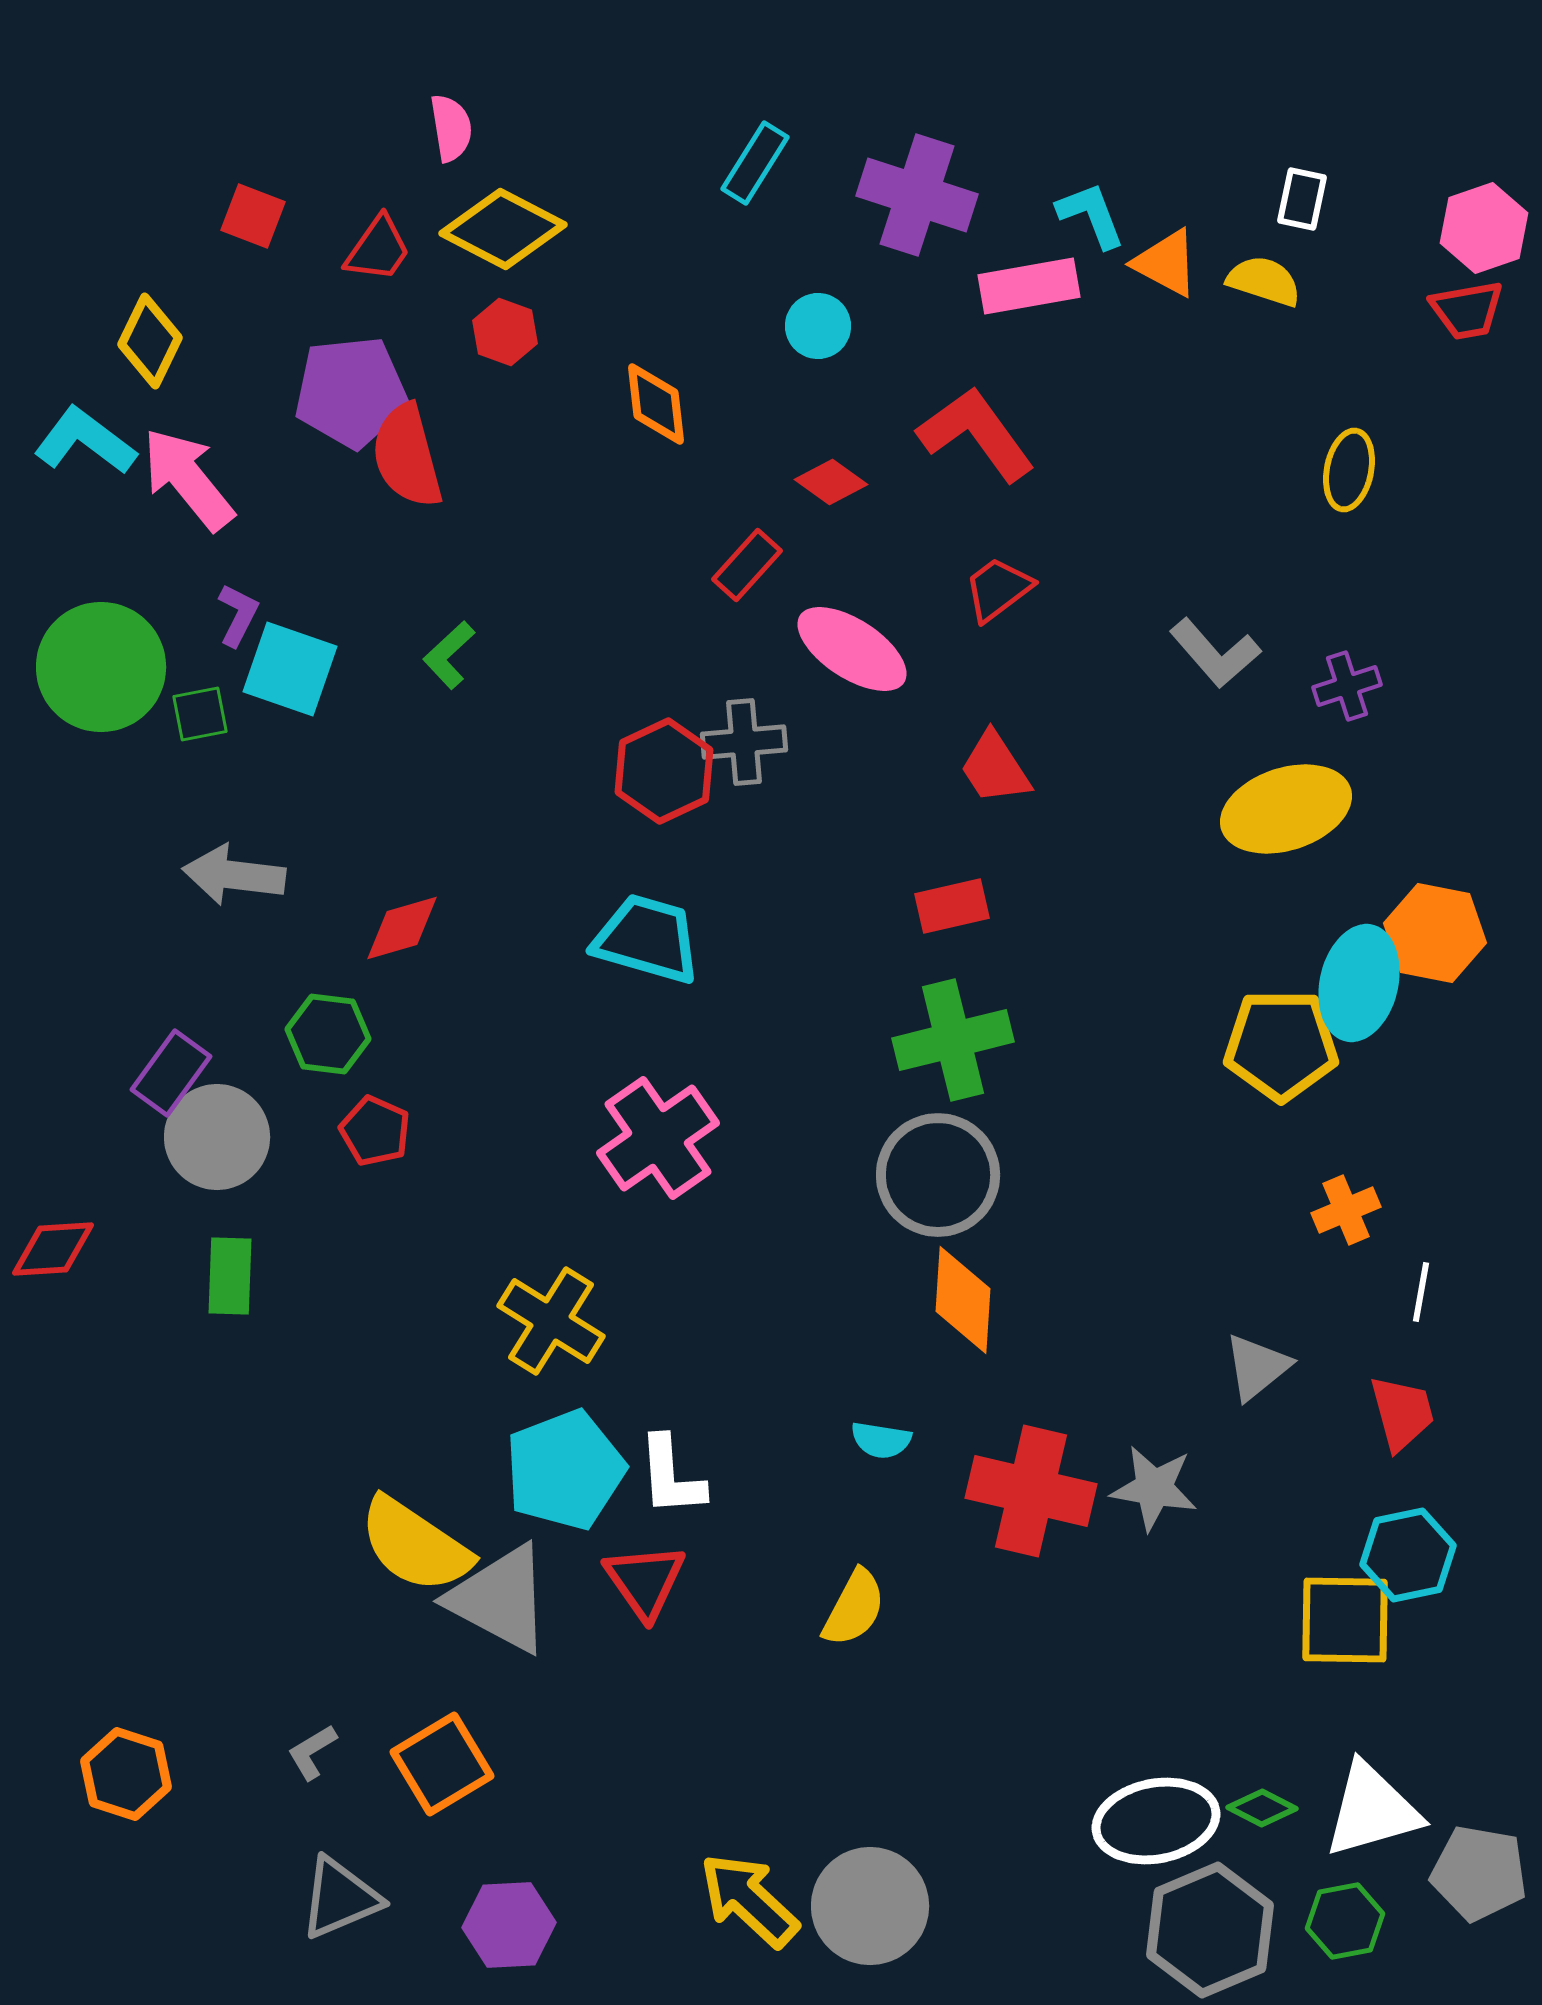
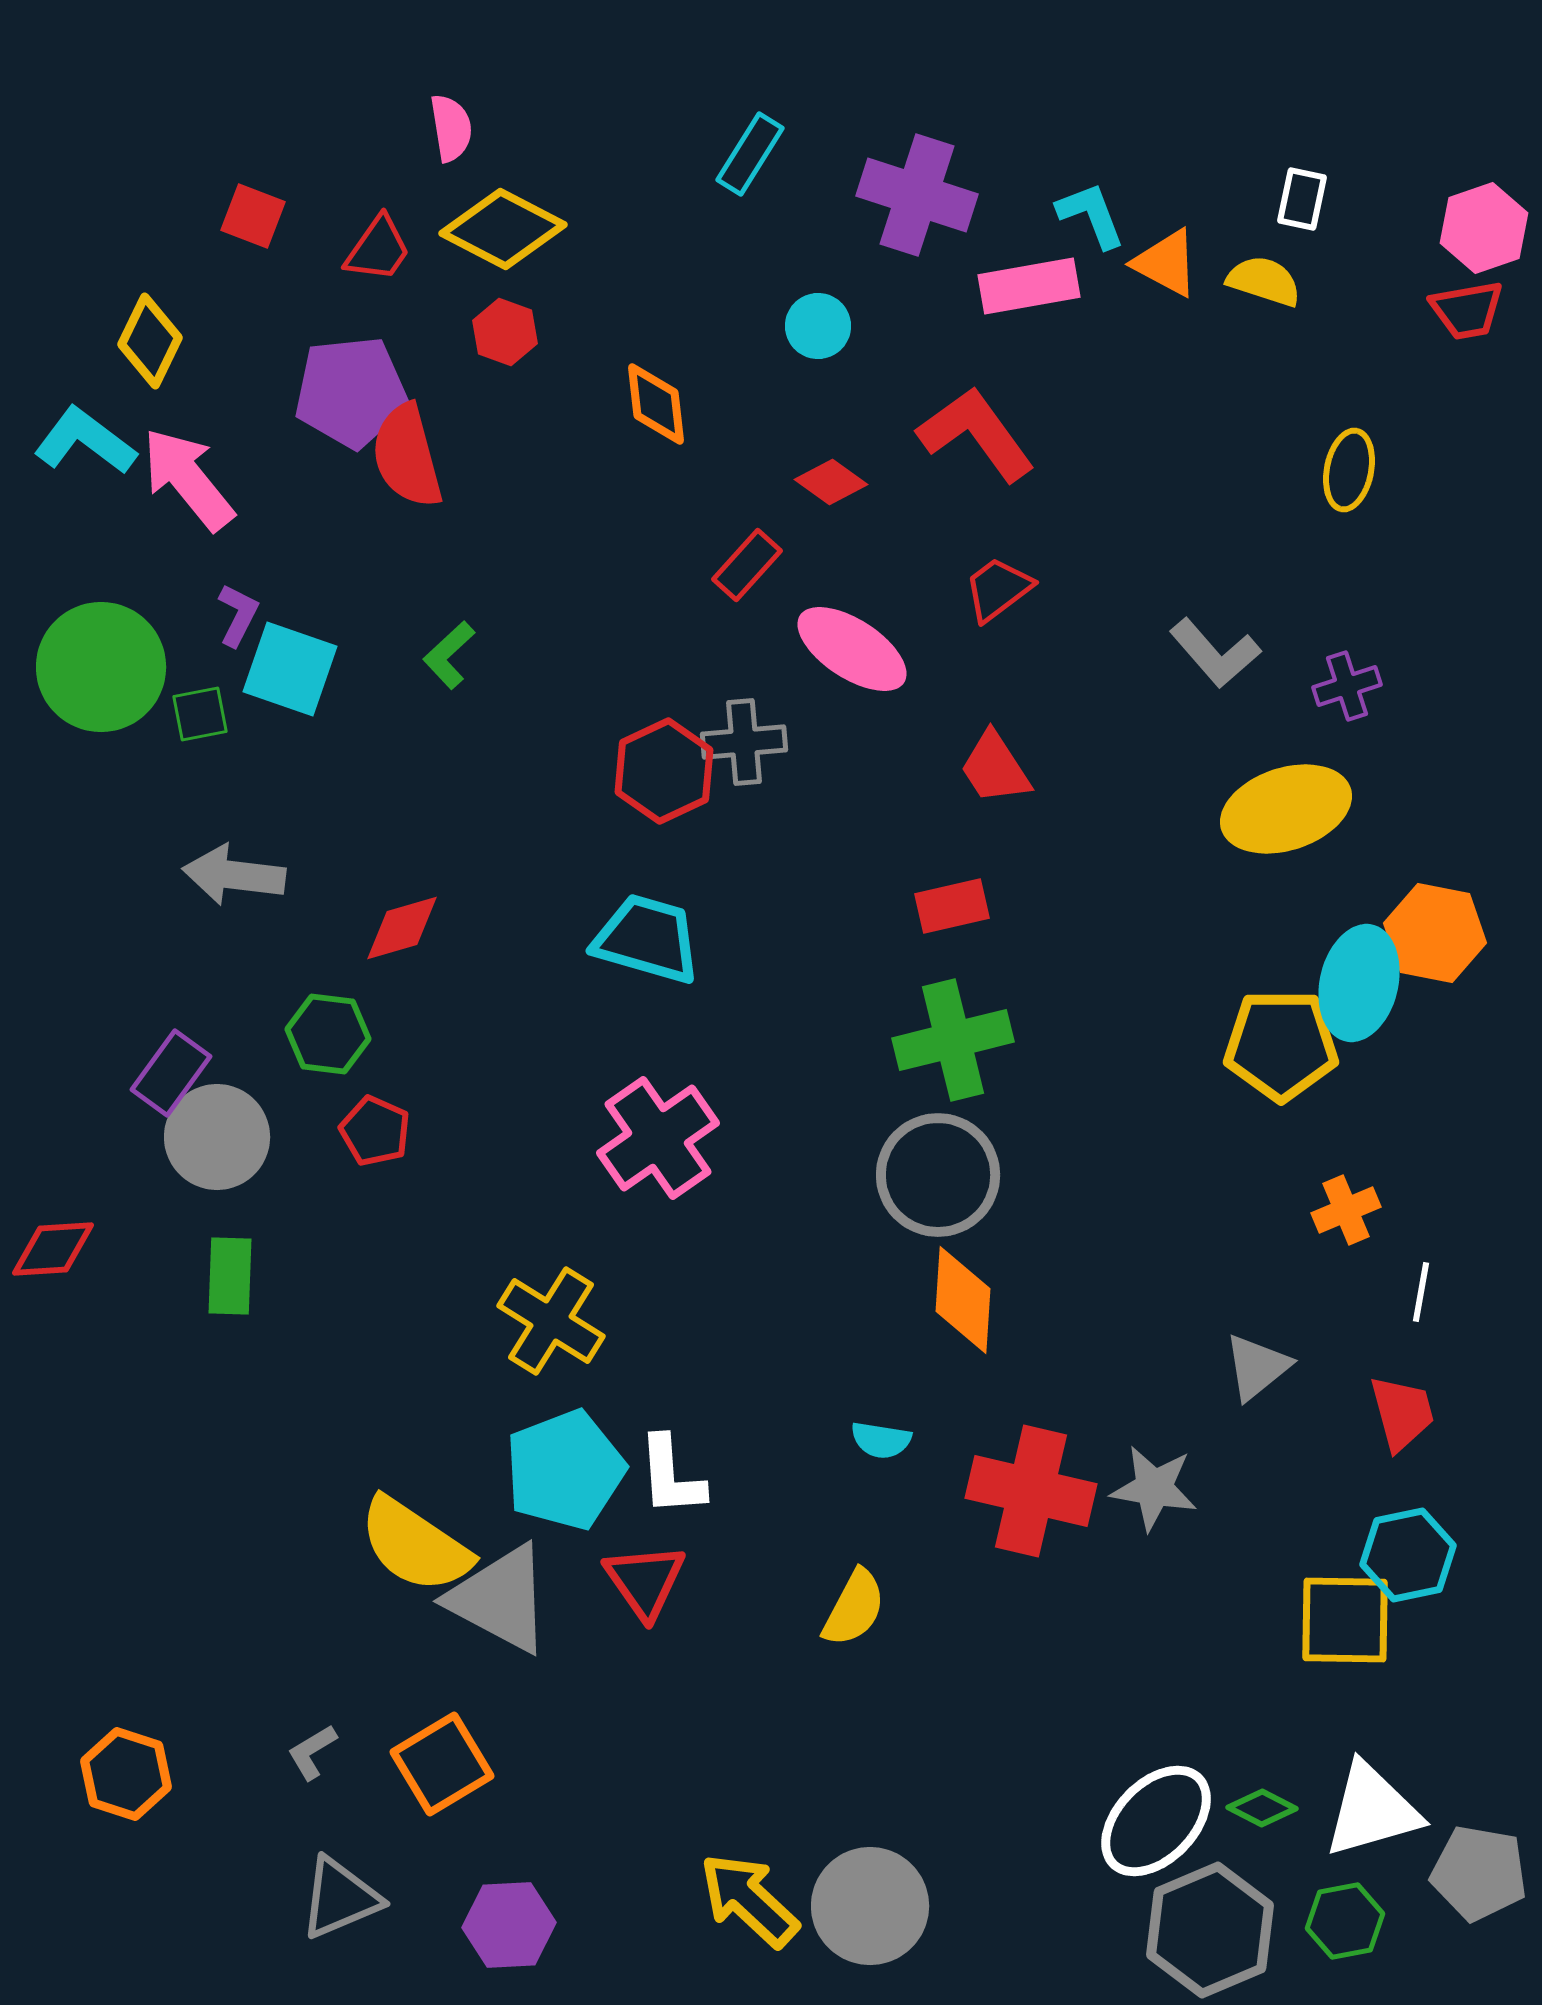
cyan rectangle at (755, 163): moved 5 px left, 9 px up
white ellipse at (1156, 1821): rotated 35 degrees counterclockwise
